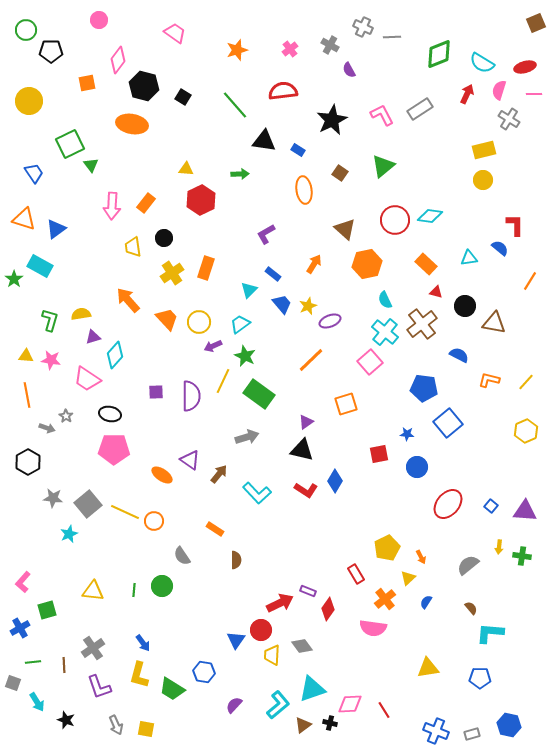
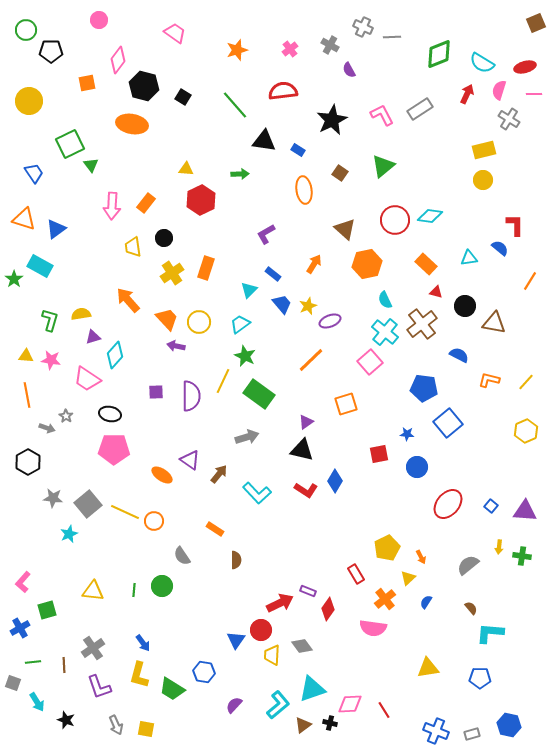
purple arrow at (213, 346): moved 37 px left; rotated 36 degrees clockwise
